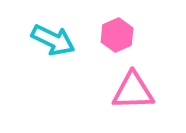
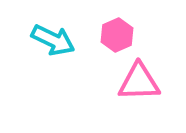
pink triangle: moved 6 px right, 9 px up
